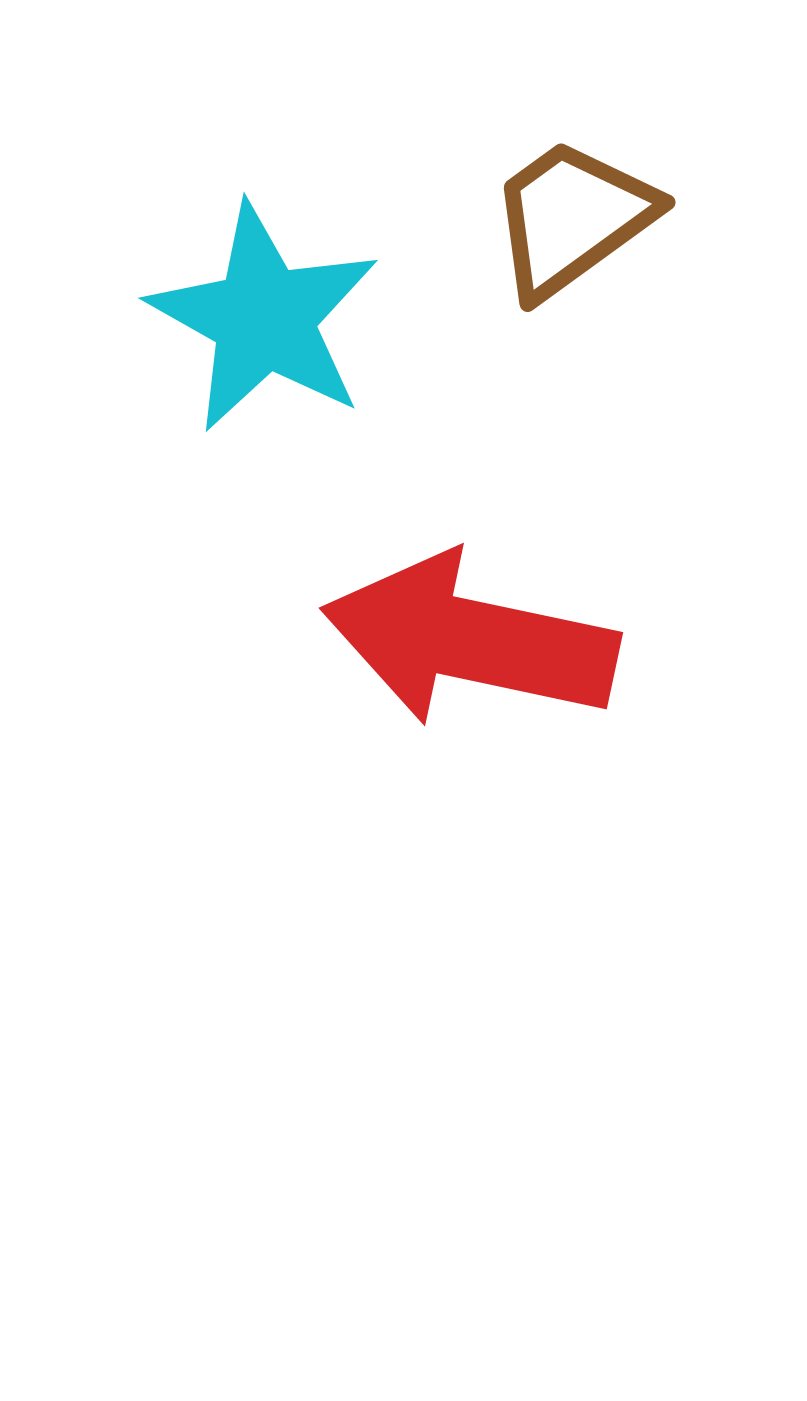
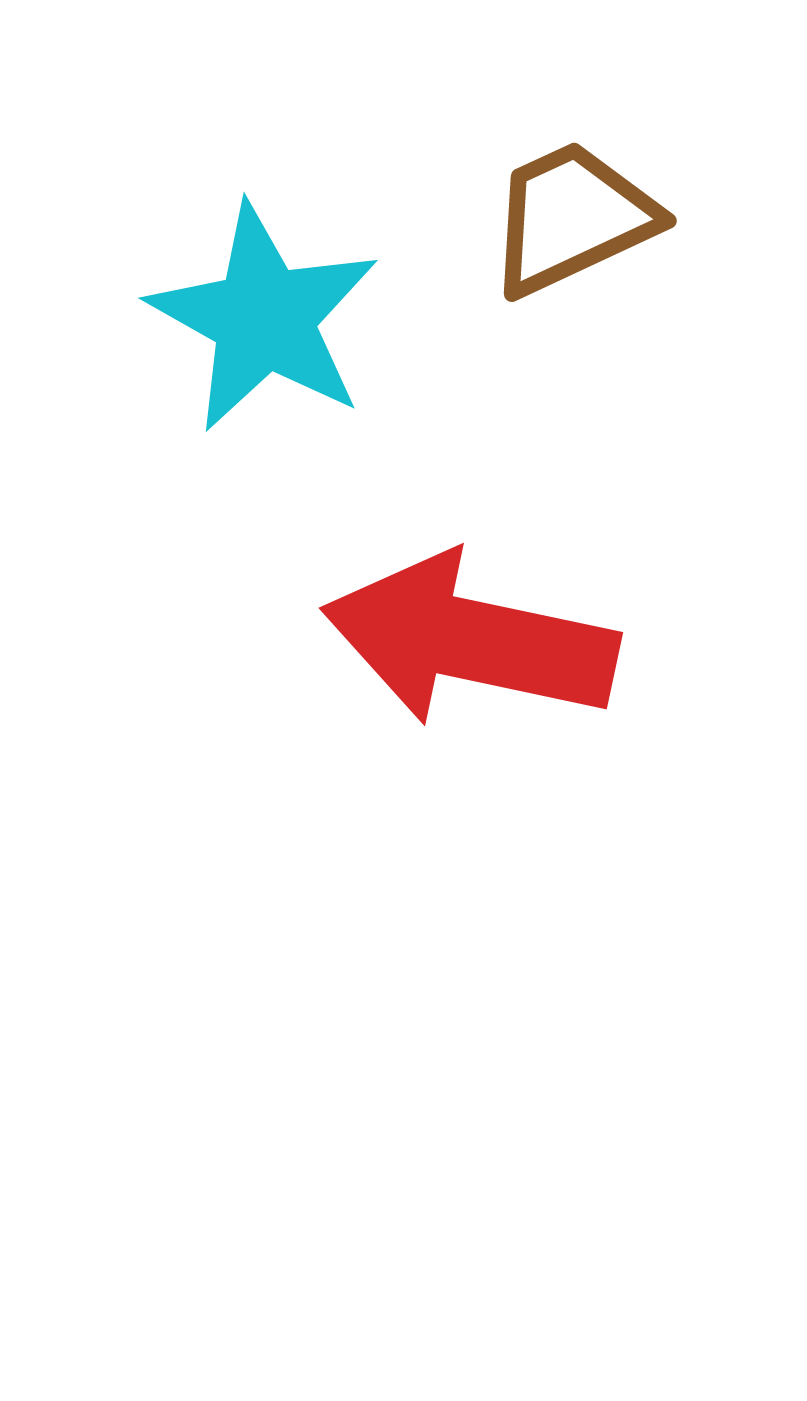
brown trapezoid: rotated 11 degrees clockwise
